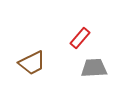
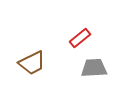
red rectangle: rotated 10 degrees clockwise
